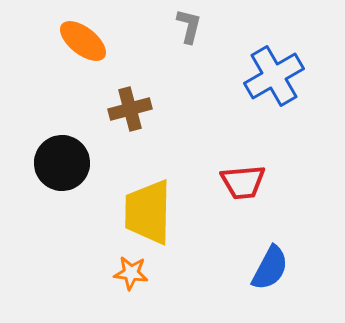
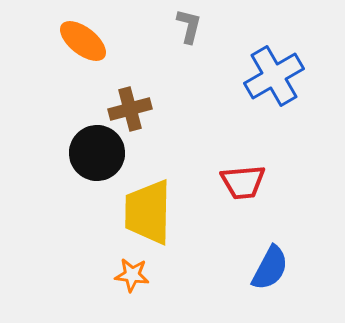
black circle: moved 35 px right, 10 px up
orange star: moved 1 px right, 2 px down
